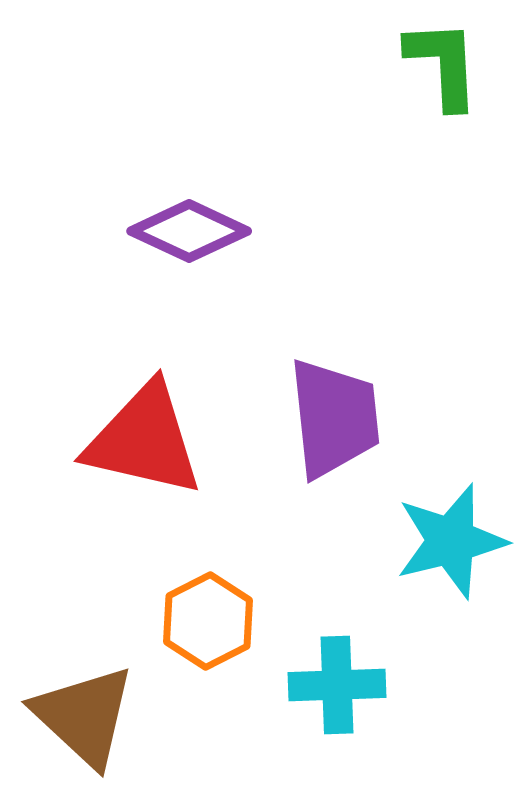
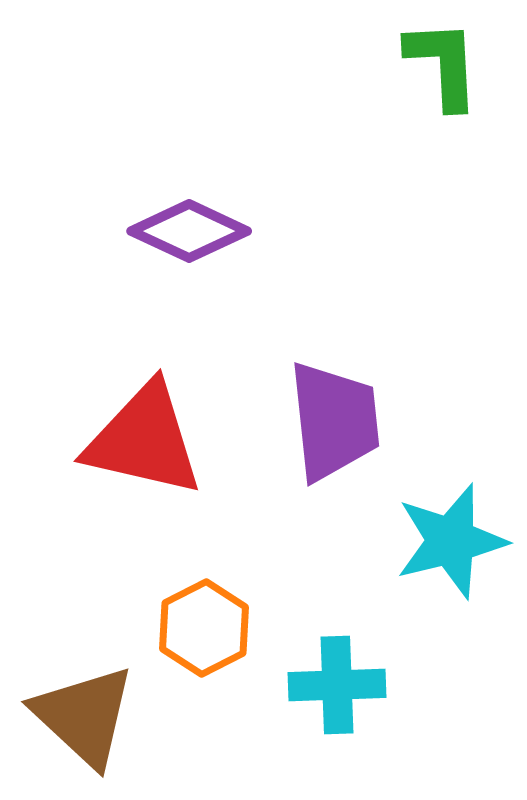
purple trapezoid: moved 3 px down
orange hexagon: moved 4 px left, 7 px down
